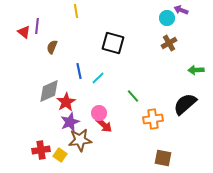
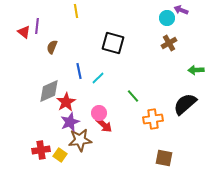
brown square: moved 1 px right
